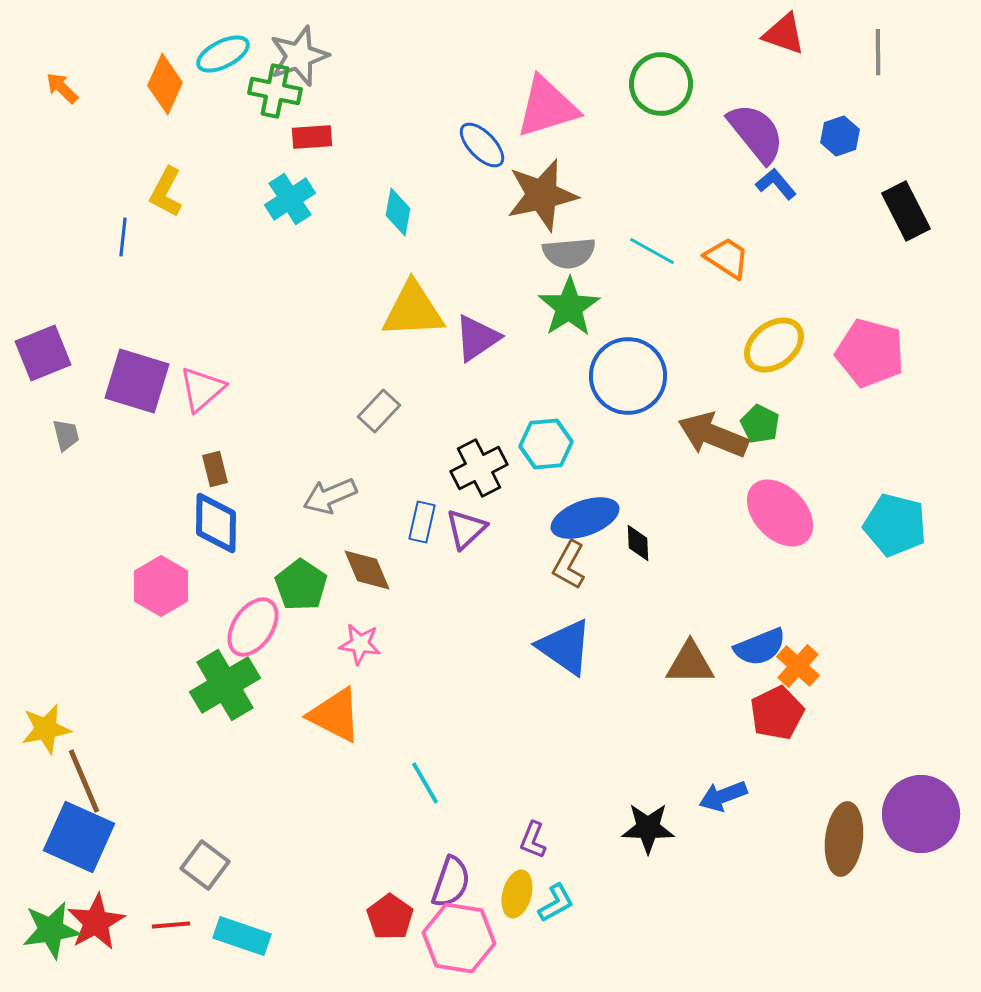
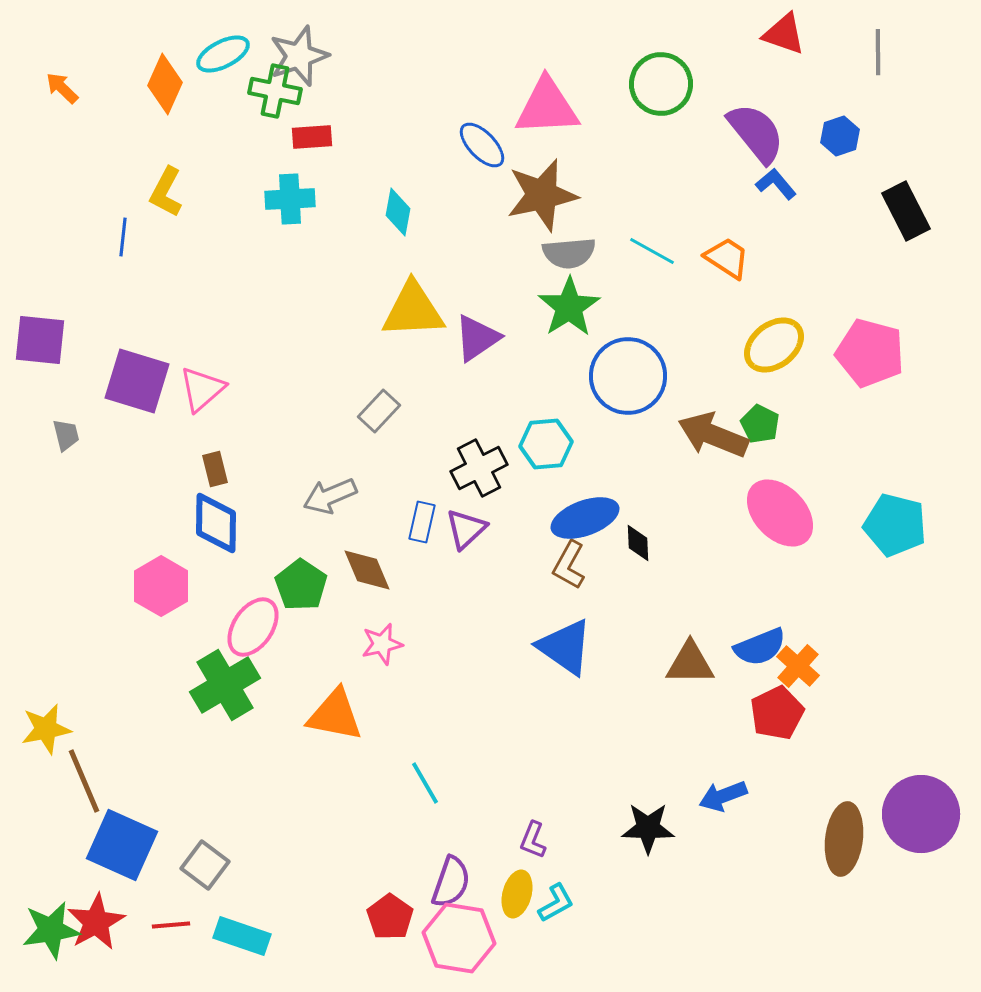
pink triangle at (547, 107): rotated 14 degrees clockwise
cyan cross at (290, 199): rotated 30 degrees clockwise
purple square at (43, 353): moved 3 px left, 13 px up; rotated 28 degrees clockwise
pink star at (360, 644): moved 22 px right; rotated 21 degrees counterclockwise
orange triangle at (335, 715): rotated 16 degrees counterclockwise
blue square at (79, 837): moved 43 px right, 8 px down
